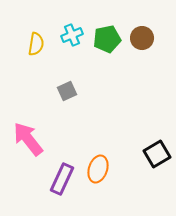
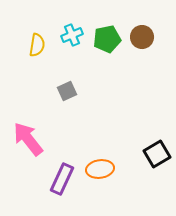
brown circle: moved 1 px up
yellow semicircle: moved 1 px right, 1 px down
orange ellipse: moved 2 px right; rotated 64 degrees clockwise
